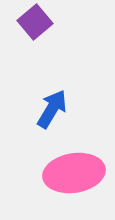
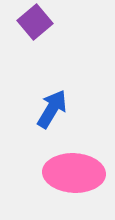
pink ellipse: rotated 12 degrees clockwise
